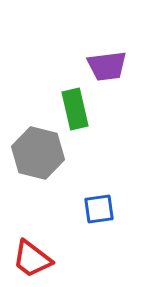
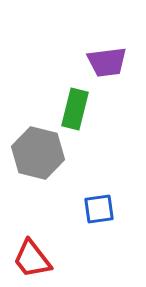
purple trapezoid: moved 4 px up
green rectangle: rotated 27 degrees clockwise
red trapezoid: rotated 15 degrees clockwise
